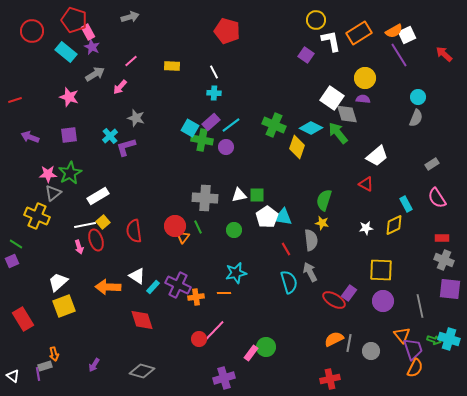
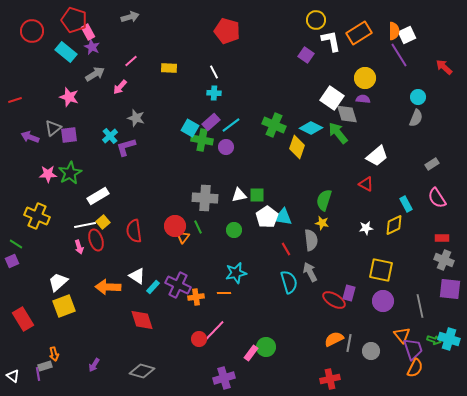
orange semicircle at (394, 31): rotated 60 degrees counterclockwise
red arrow at (444, 54): moved 13 px down
yellow rectangle at (172, 66): moved 3 px left, 2 px down
gray triangle at (53, 193): moved 65 px up
yellow square at (381, 270): rotated 10 degrees clockwise
purple rectangle at (349, 293): rotated 21 degrees counterclockwise
